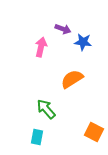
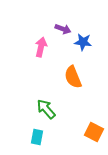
orange semicircle: moved 1 px right, 2 px up; rotated 80 degrees counterclockwise
